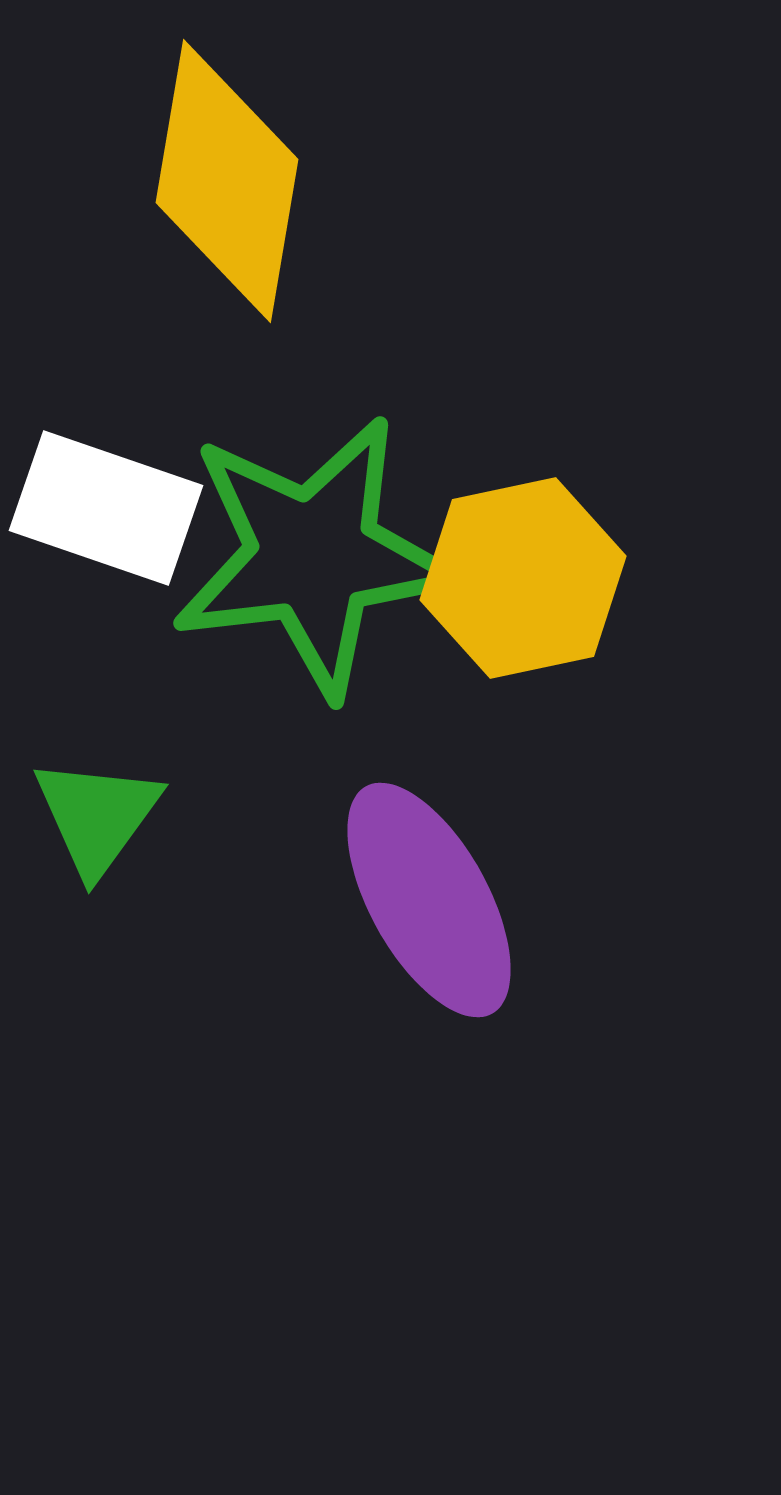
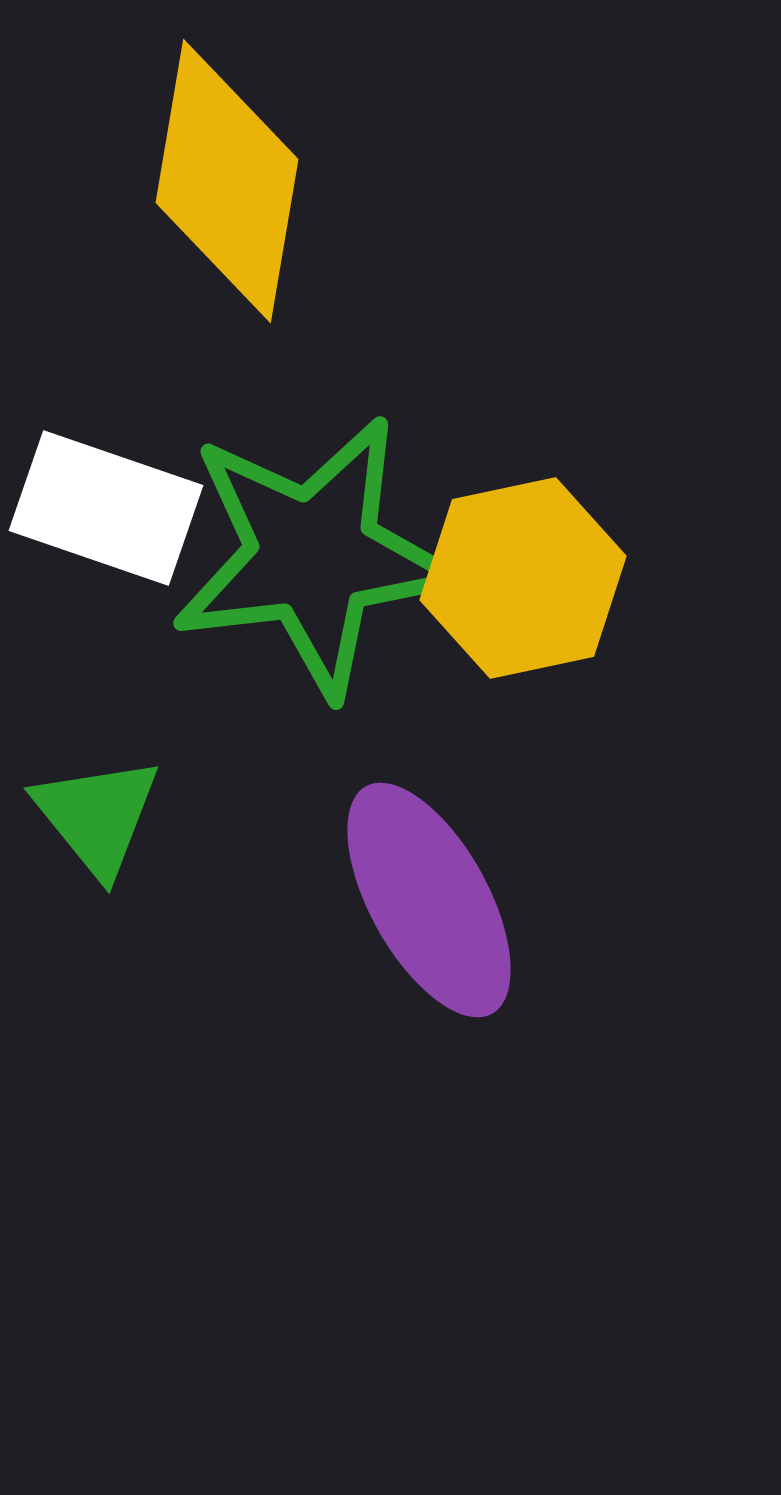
green triangle: rotated 15 degrees counterclockwise
